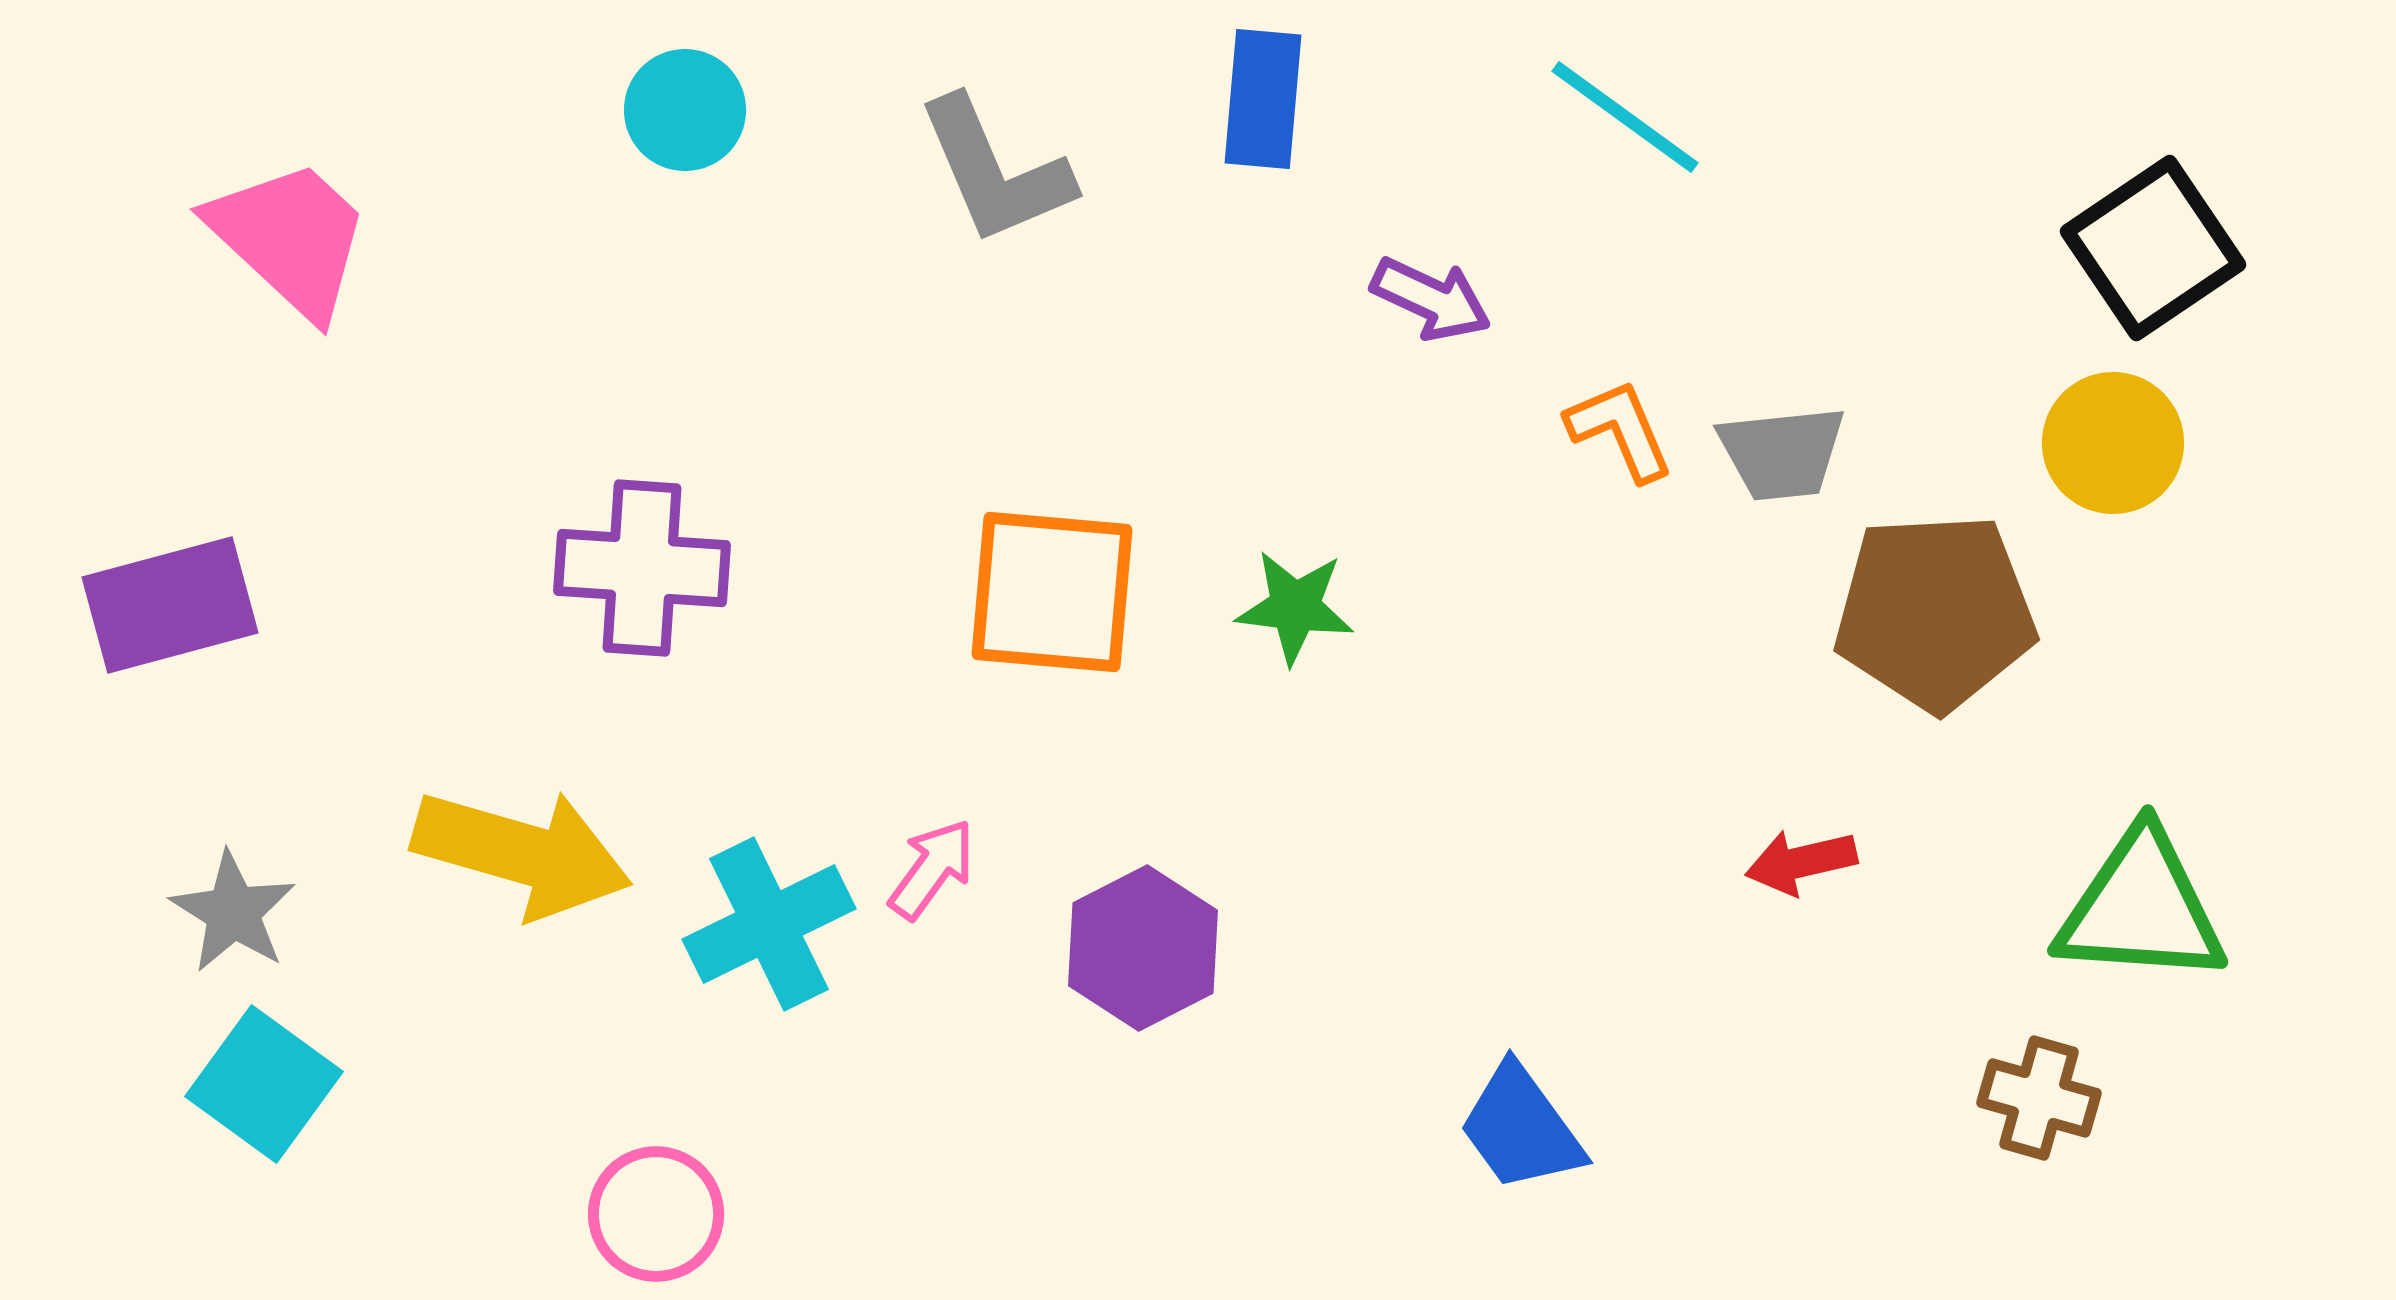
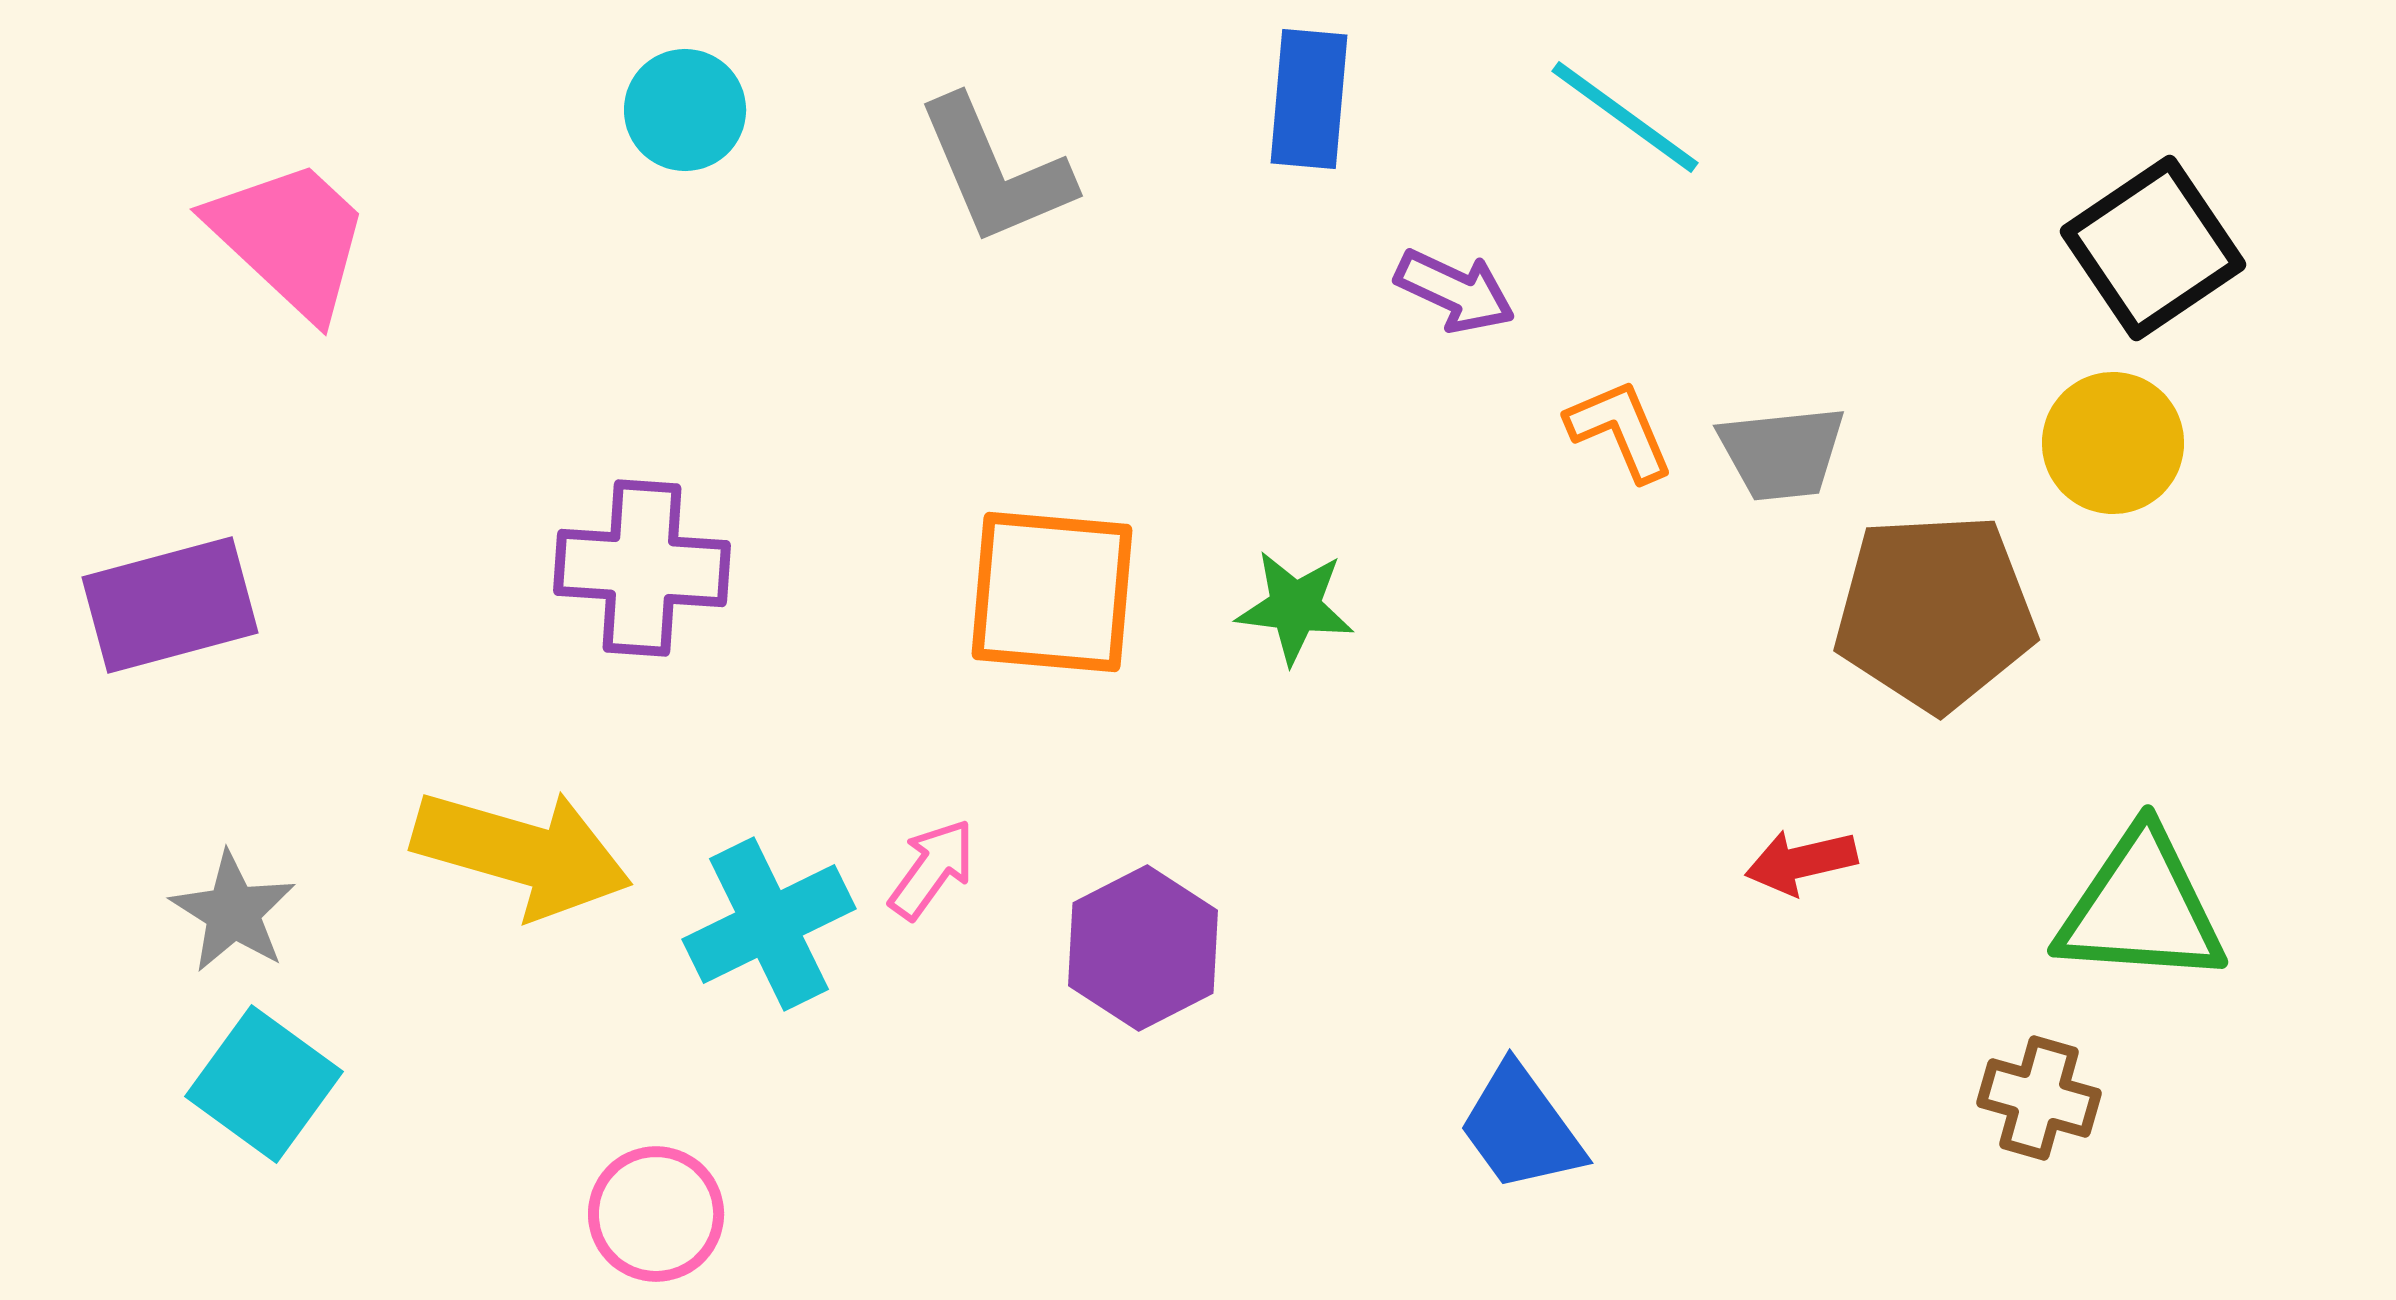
blue rectangle: moved 46 px right
purple arrow: moved 24 px right, 8 px up
